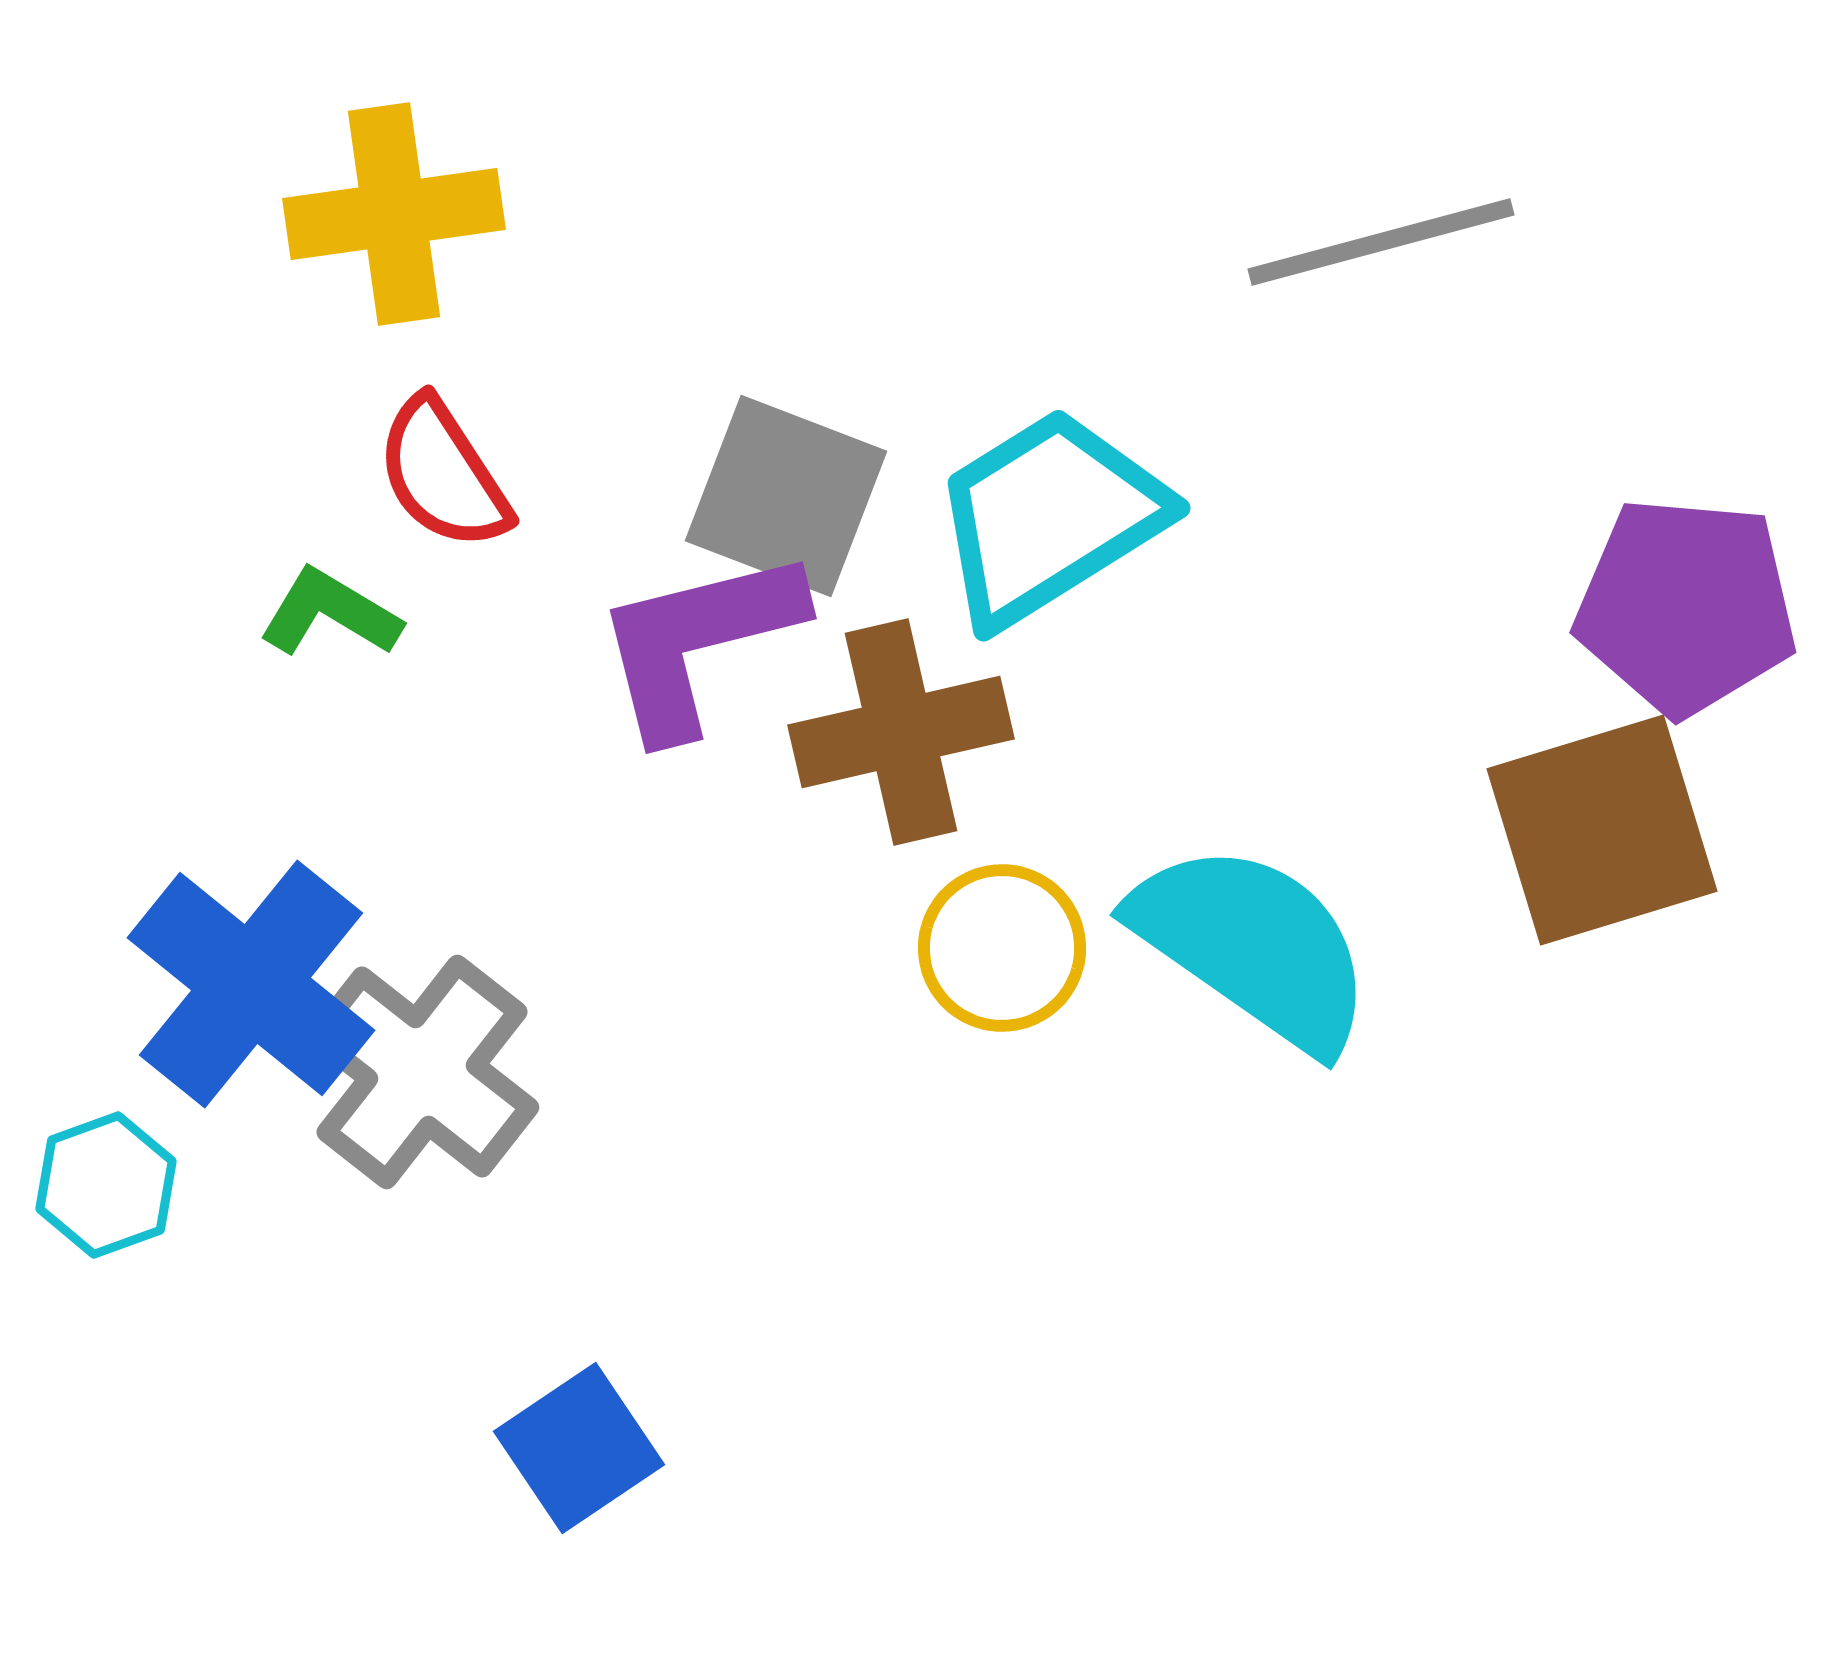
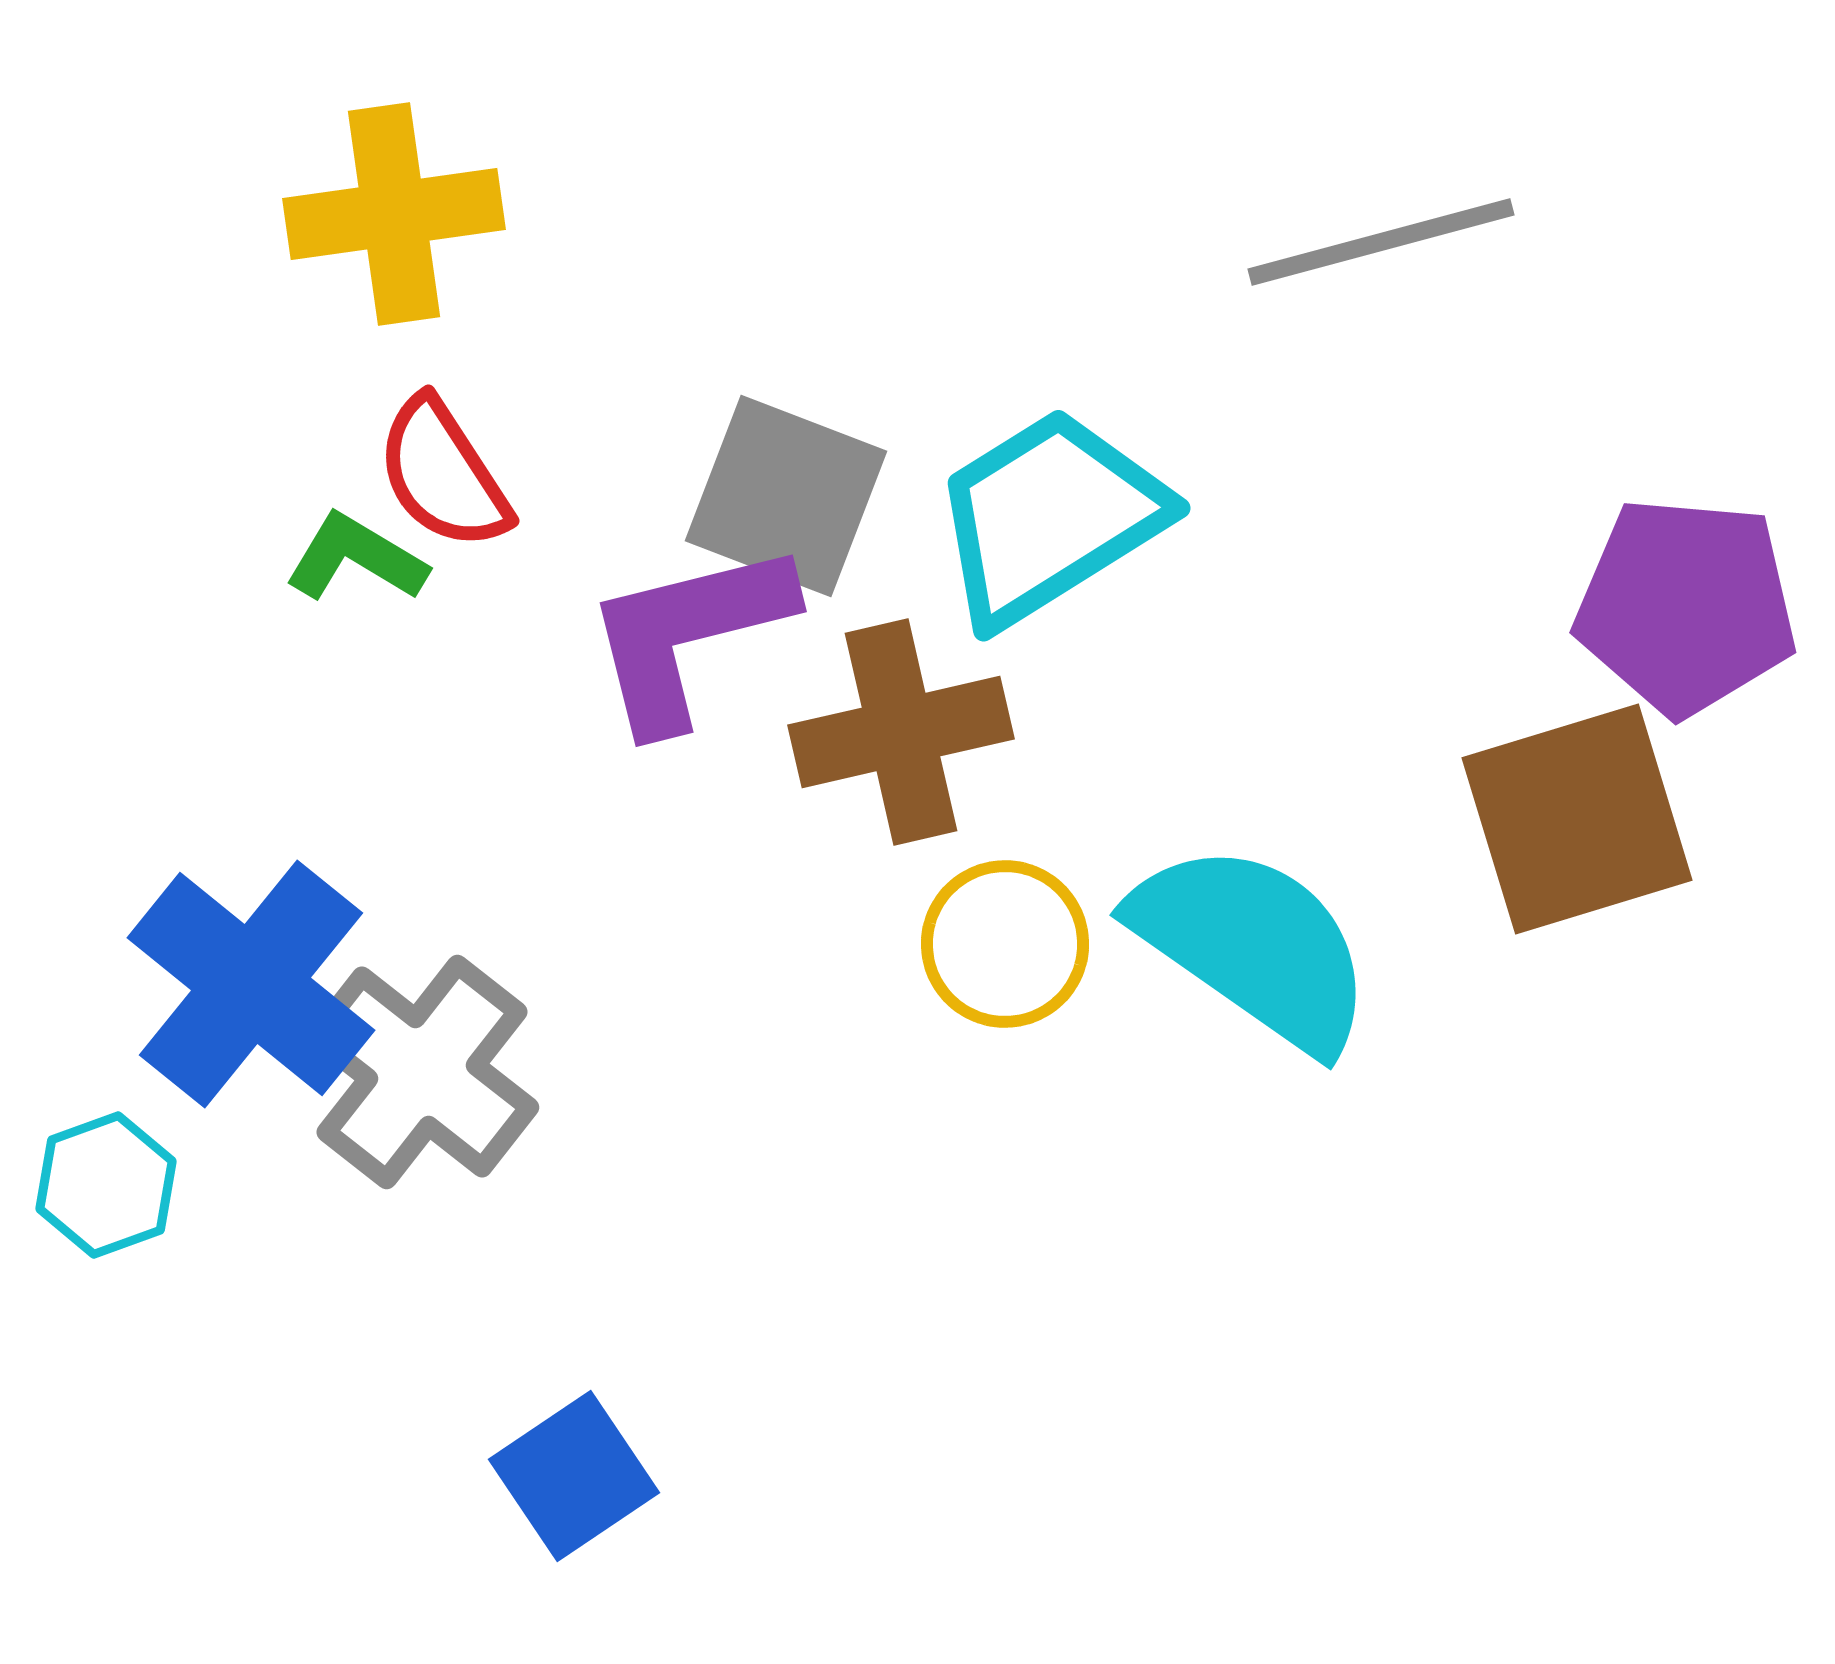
green L-shape: moved 26 px right, 55 px up
purple L-shape: moved 10 px left, 7 px up
brown square: moved 25 px left, 11 px up
yellow circle: moved 3 px right, 4 px up
blue square: moved 5 px left, 28 px down
